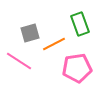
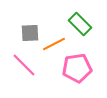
green rectangle: rotated 25 degrees counterclockwise
gray square: rotated 12 degrees clockwise
pink line: moved 5 px right, 4 px down; rotated 12 degrees clockwise
